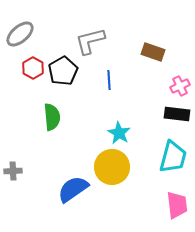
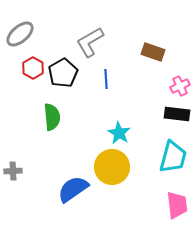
gray L-shape: moved 1 px down; rotated 16 degrees counterclockwise
black pentagon: moved 2 px down
blue line: moved 3 px left, 1 px up
